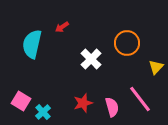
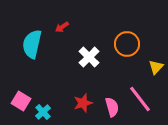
orange circle: moved 1 px down
white cross: moved 2 px left, 2 px up
